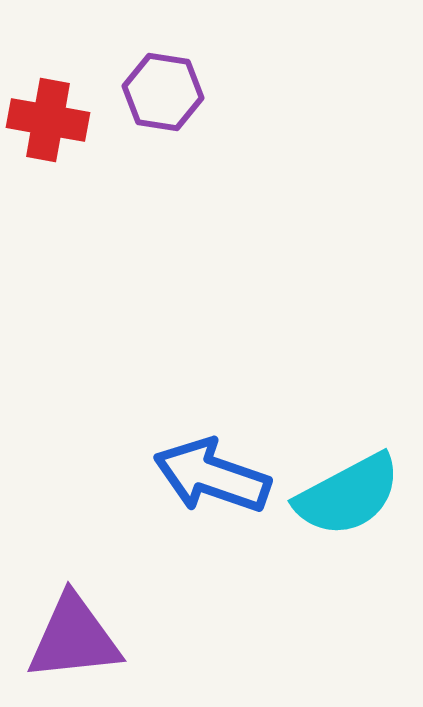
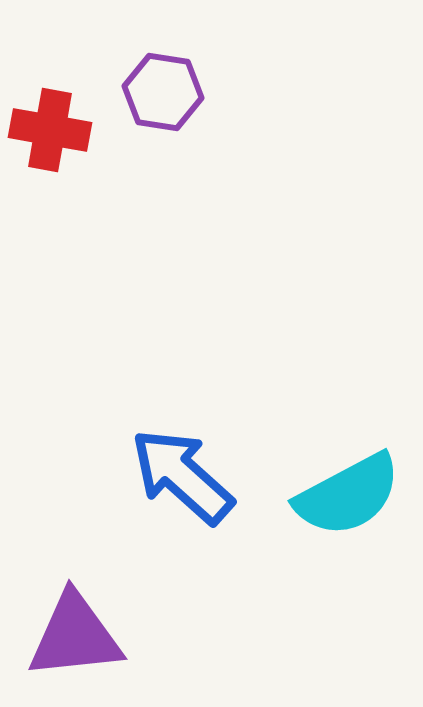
red cross: moved 2 px right, 10 px down
blue arrow: moved 30 px left; rotated 23 degrees clockwise
purple triangle: moved 1 px right, 2 px up
